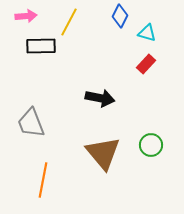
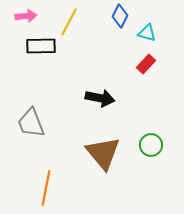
orange line: moved 3 px right, 8 px down
